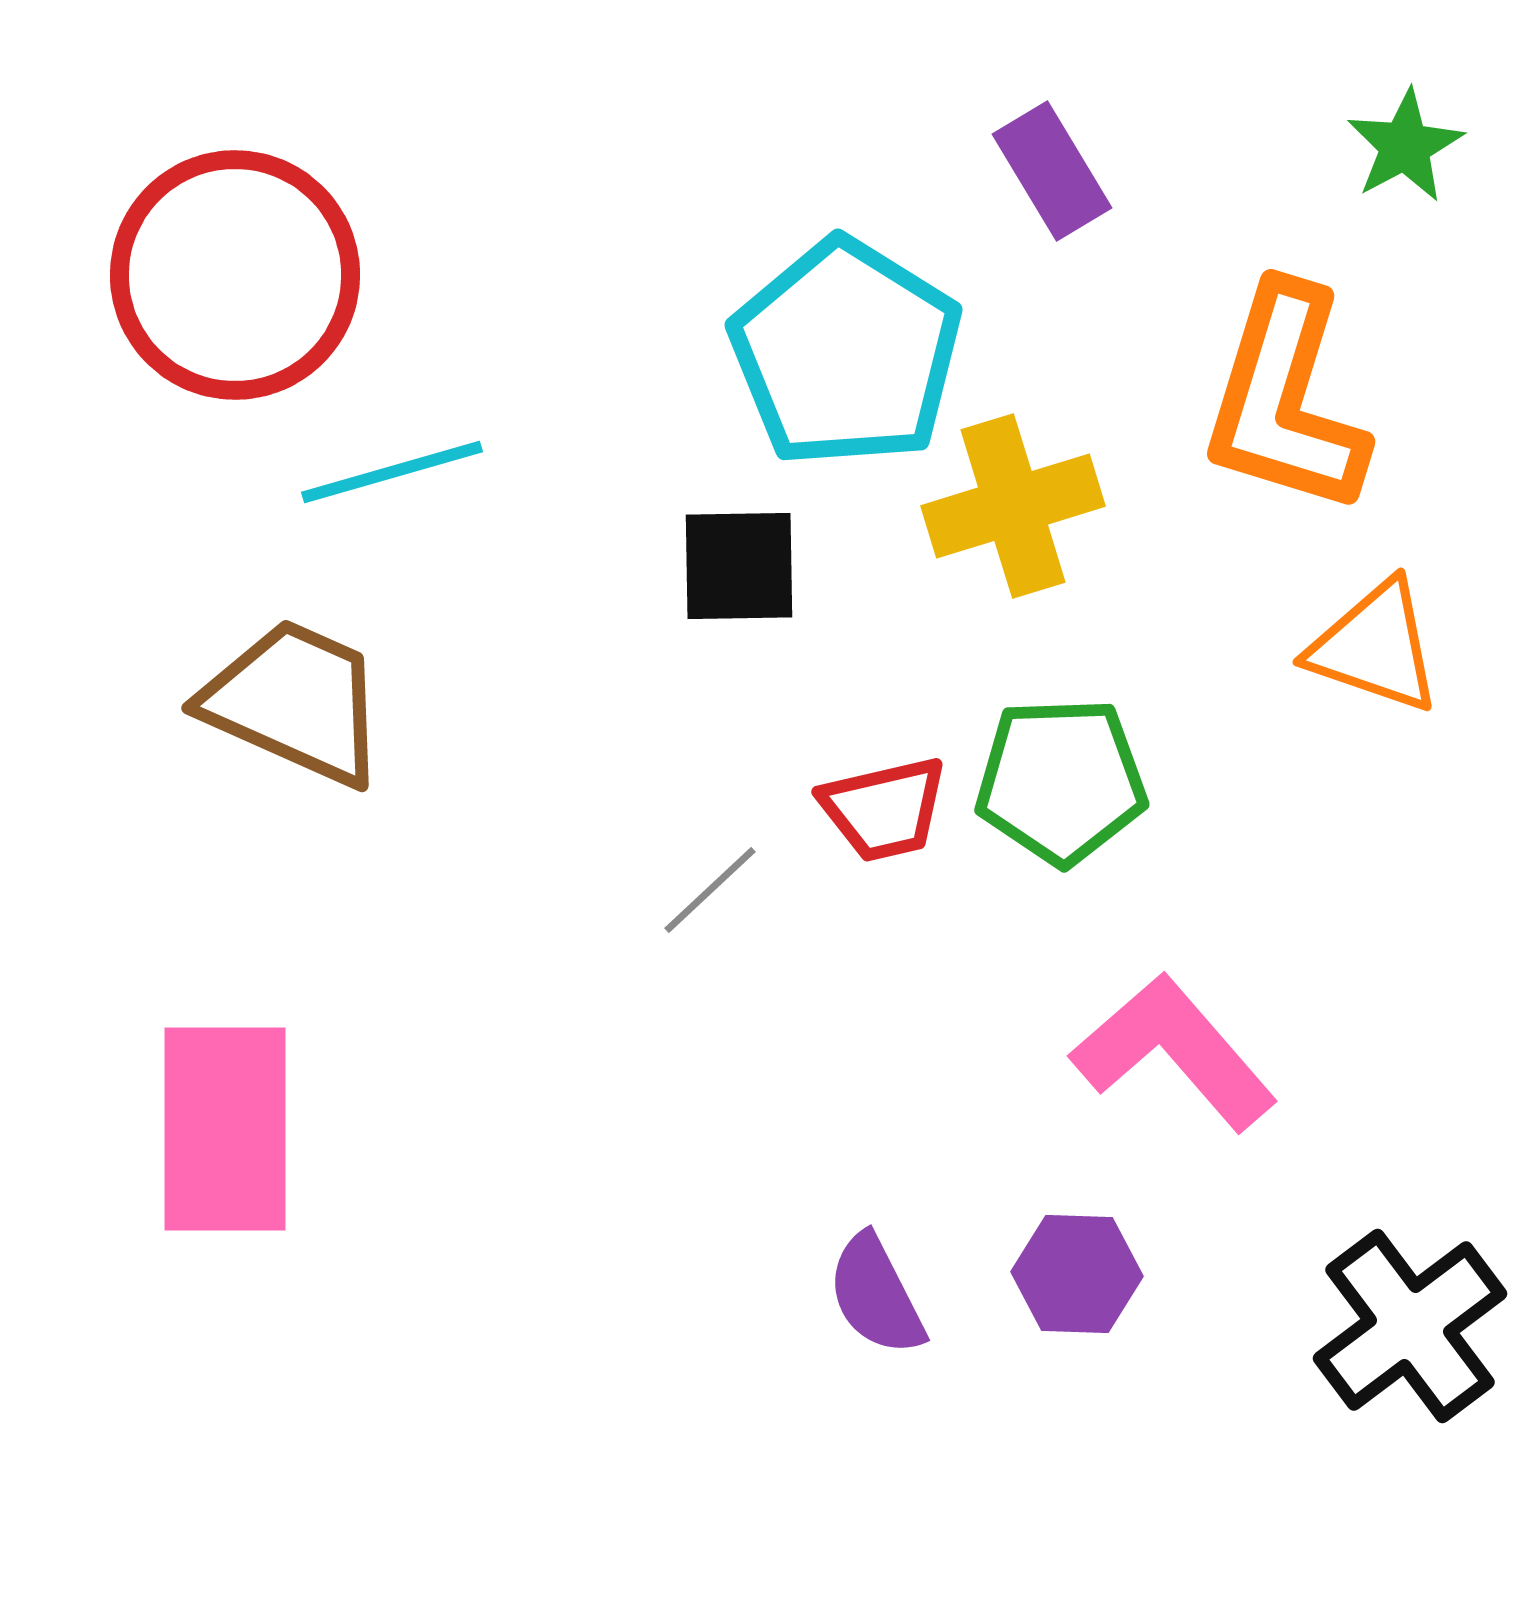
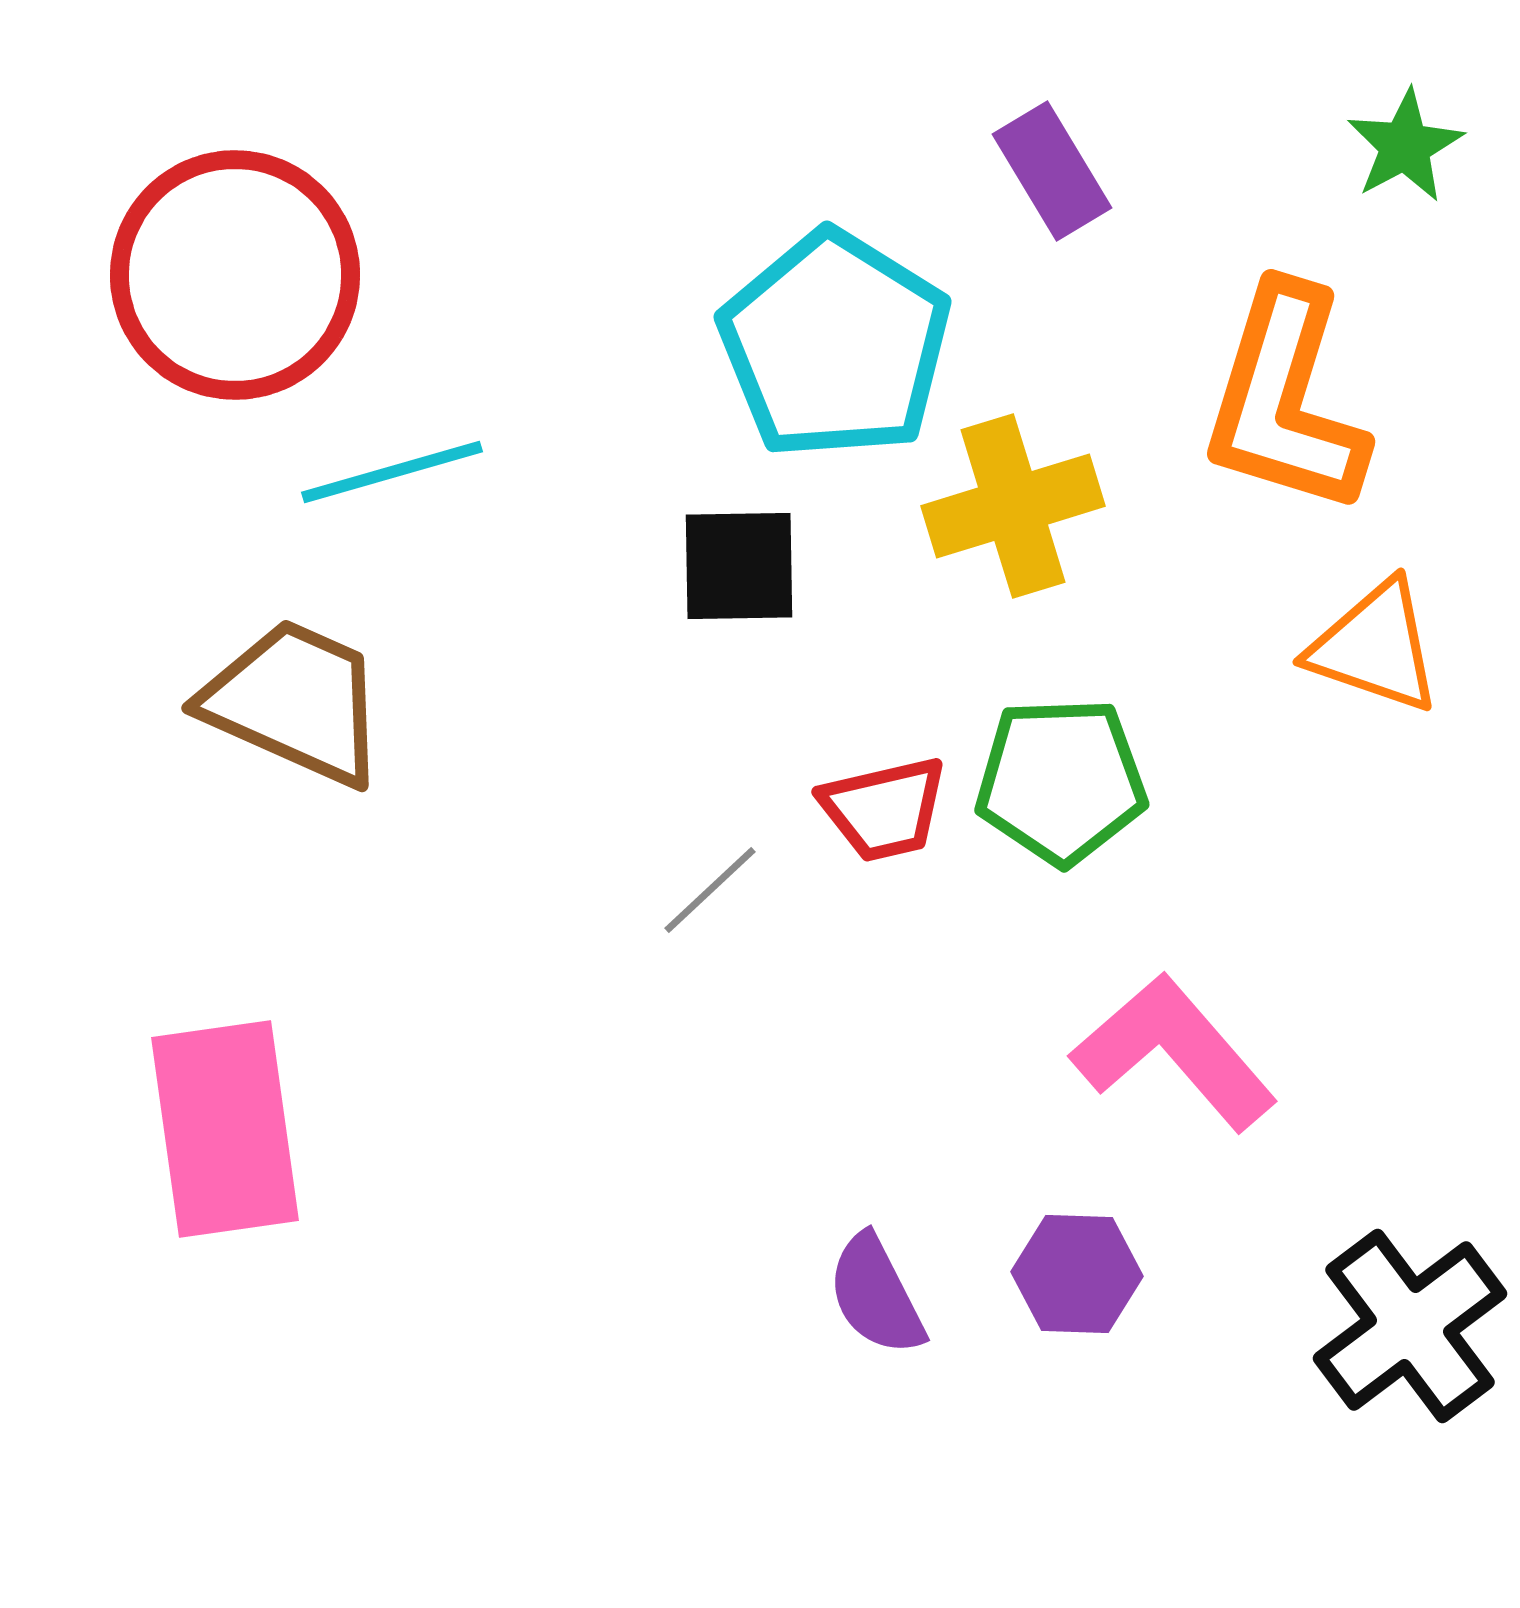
cyan pentagon: moved 11 px left, 8 px up
pink rectangle: rotated 8 degrees counterclockwise
